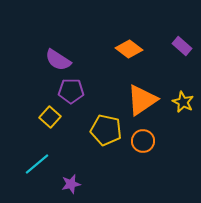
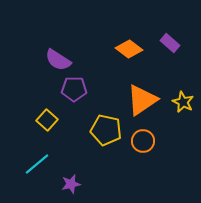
purple rectangle: moved 12 px left, 3 px up
purple pentagon: moved 3 px right, 2 px up
yellow square: moved 3 px left, 3 px down
